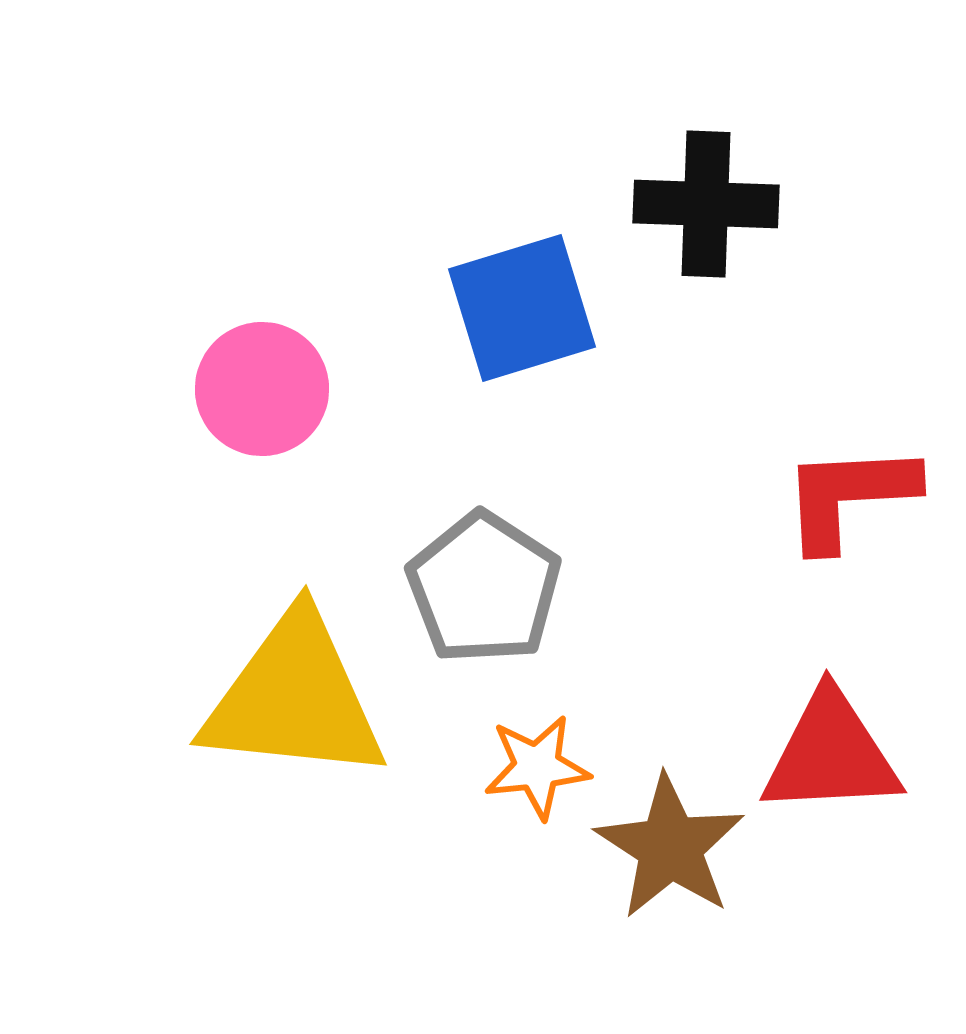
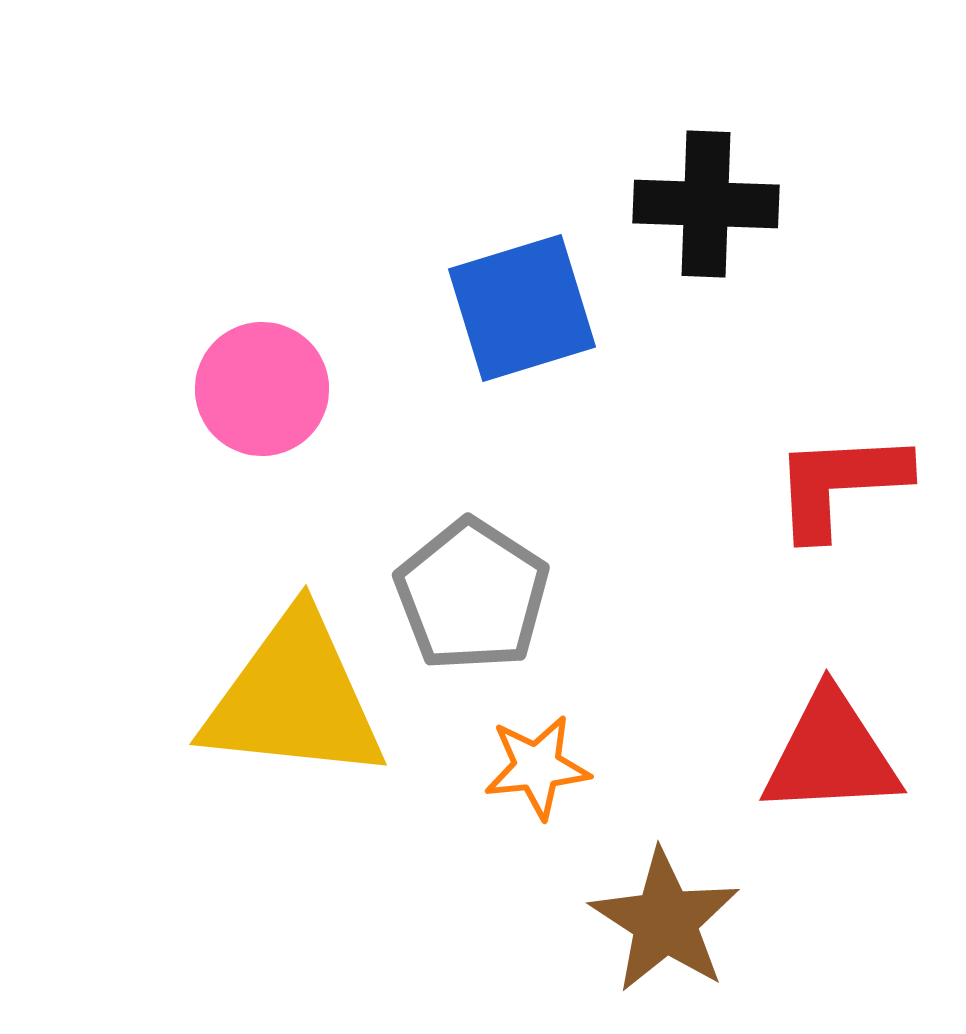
red L-shape: moved 9 px left, 12 px up
gray pentagon: moved 12 px left, 7 px down
brown star: moved 5 px left, 74 px down
